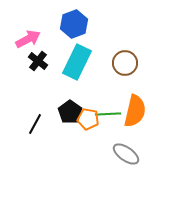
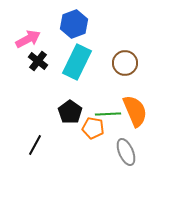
orange semicircle: rotated 36 degrees counterclockwise
orange pentagon: moved 5 px right, 9 px down
black line: moved 21 px down
gray ellipse: moved 2 px up; rotated 32 degrees clockwise
